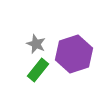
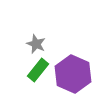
purple hexagon: moved 1 px left, 20 px down; rotated 18 degrees counterclockwise
